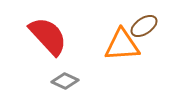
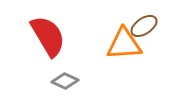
red semicircle: rotated 12 degrees clockwise
orange triangle: moved 2 px right, 1 px up
